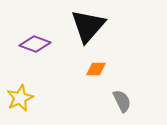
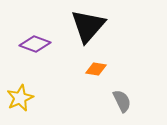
orange diamond: rotated 10 degrees clockwise
